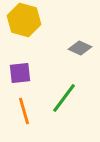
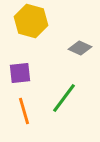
yellow hexagon: moved 7 px right, 1 px down
